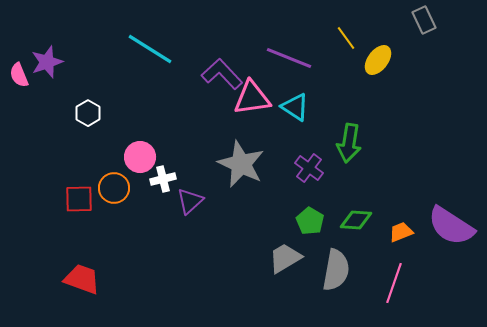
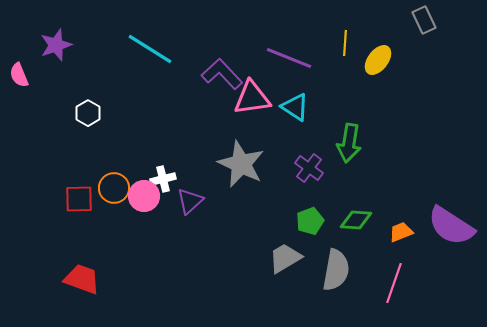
yellow line: moved 1 px left, 5 px down; rotated 40 degrees clockwise
purple star: moved 9 px right, 17 px up
pink circle: moved 4 px right, 39 px down
green pentagon: rotated 20 degrees clockwise
